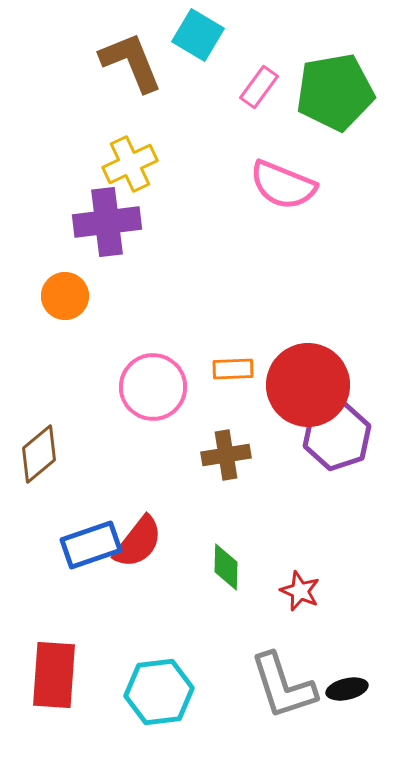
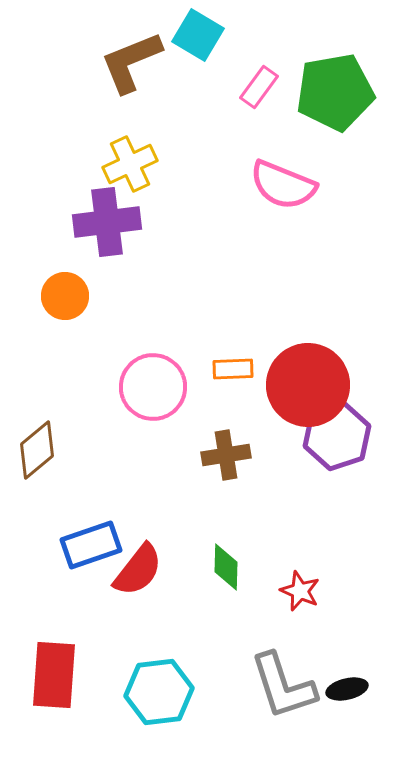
brown L-shape: rotated 90 degrees counterclockwise
brown diamond: moved 2 px left, 4 px up
red semicircle: moved 28 px down
